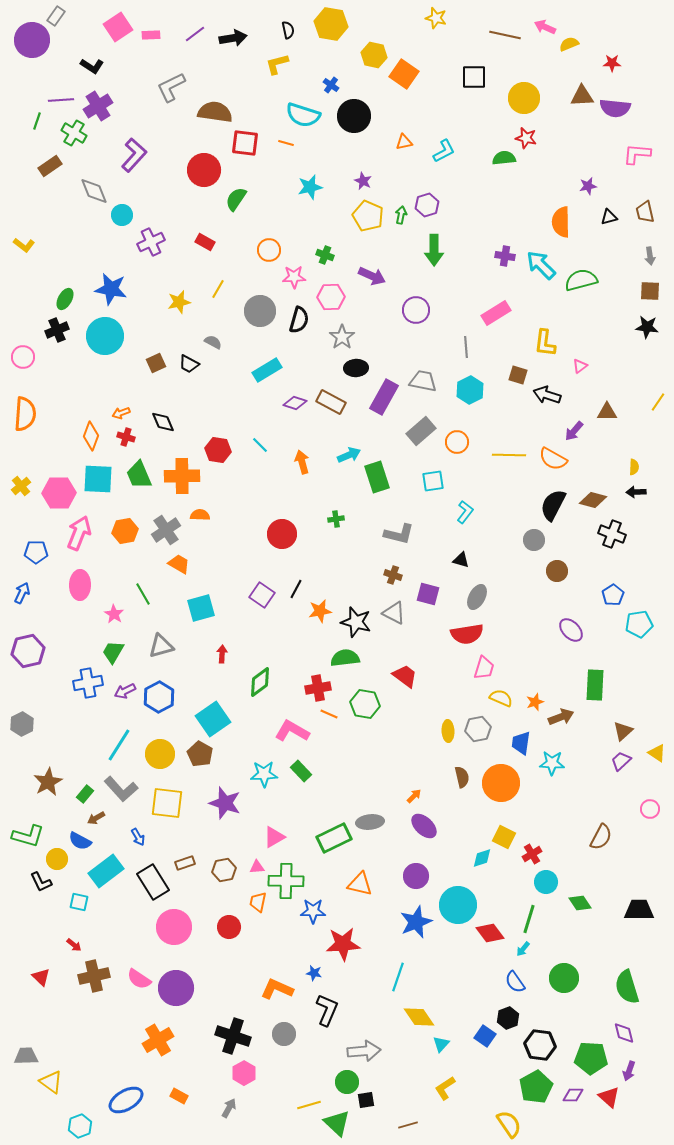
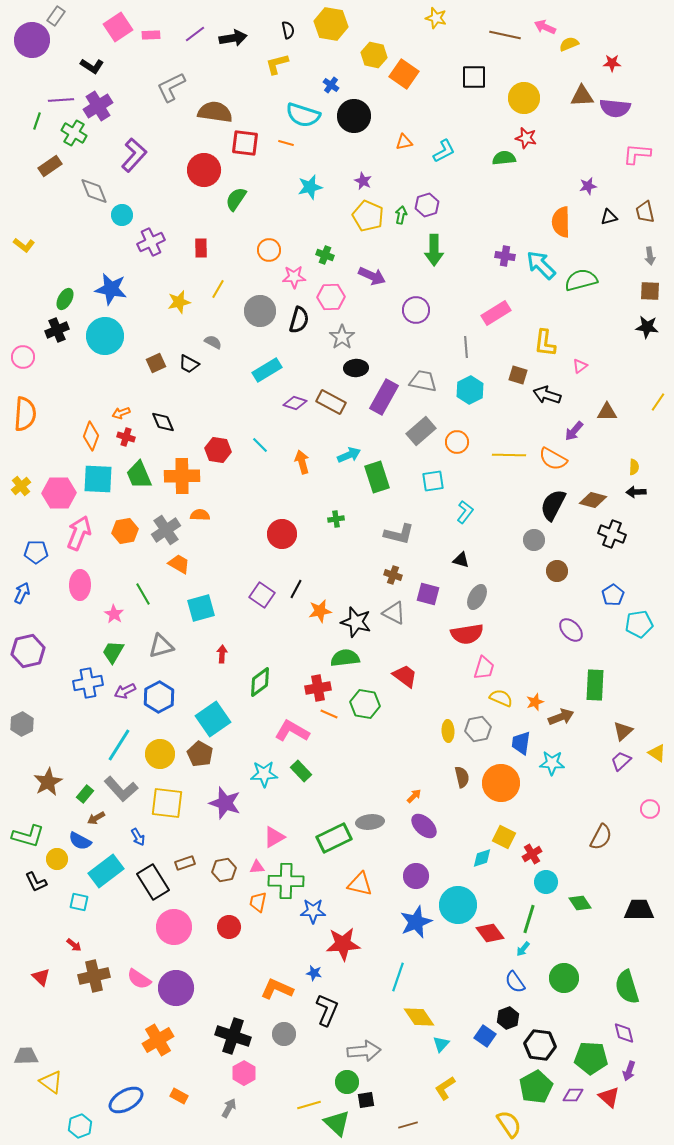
red rectangle at (205, 242): moved 4 px left, 6 px down; rotated 60 degrees clockwise
black L-shape at (41, 882): moved 5 px left
